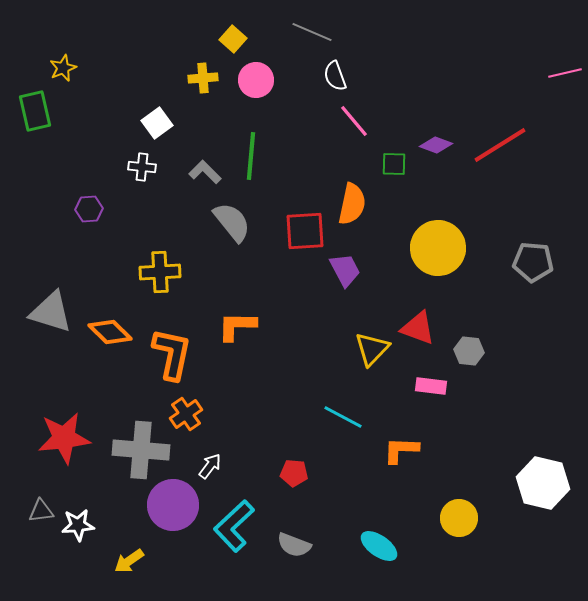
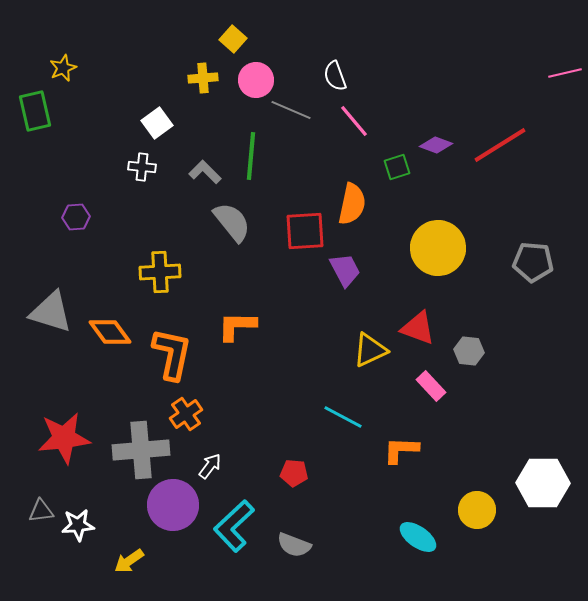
gray line at (312, 32): moved 21 px left, 78 px down
green square at (394, 164): moved 3 px right, 3 px down; rotated 20 degrees counterclockwise
purple hexagon at (89, 209): moved 13 px left, 8 px down
orange diamond at (110, 332): rotated 9 degrees clockwise
yellow triangle at (372, 349): moved 2 px left, 1 px down; rotated 21 degrees clockwise
pink rectangle at (431, 386): rotated 40 degrees clockwise
gray cross at (141, 450): rotated 10 degrees counterclockwise
white hexagon at (543, 483): rotated 12 degrees counterclockwise
yellow circle at (459, 518): moved 18 px right, 8 px up
cyan ellipse at (379, 546): moved 39 px right, 9 px up
